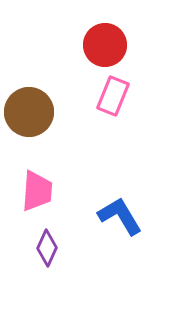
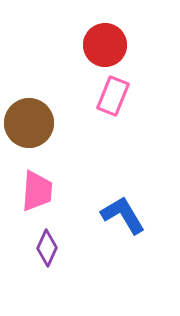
brown circle: moved 11 px down
blue L-shape: moved 3 px right, 1 px up
